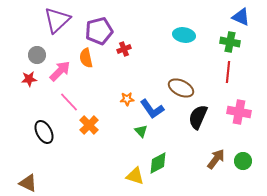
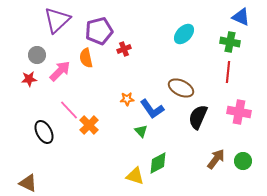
cyan ellipse: moved 1 px up; rotated 55 degrees counterclockwise
pink line: moved 8 px down
